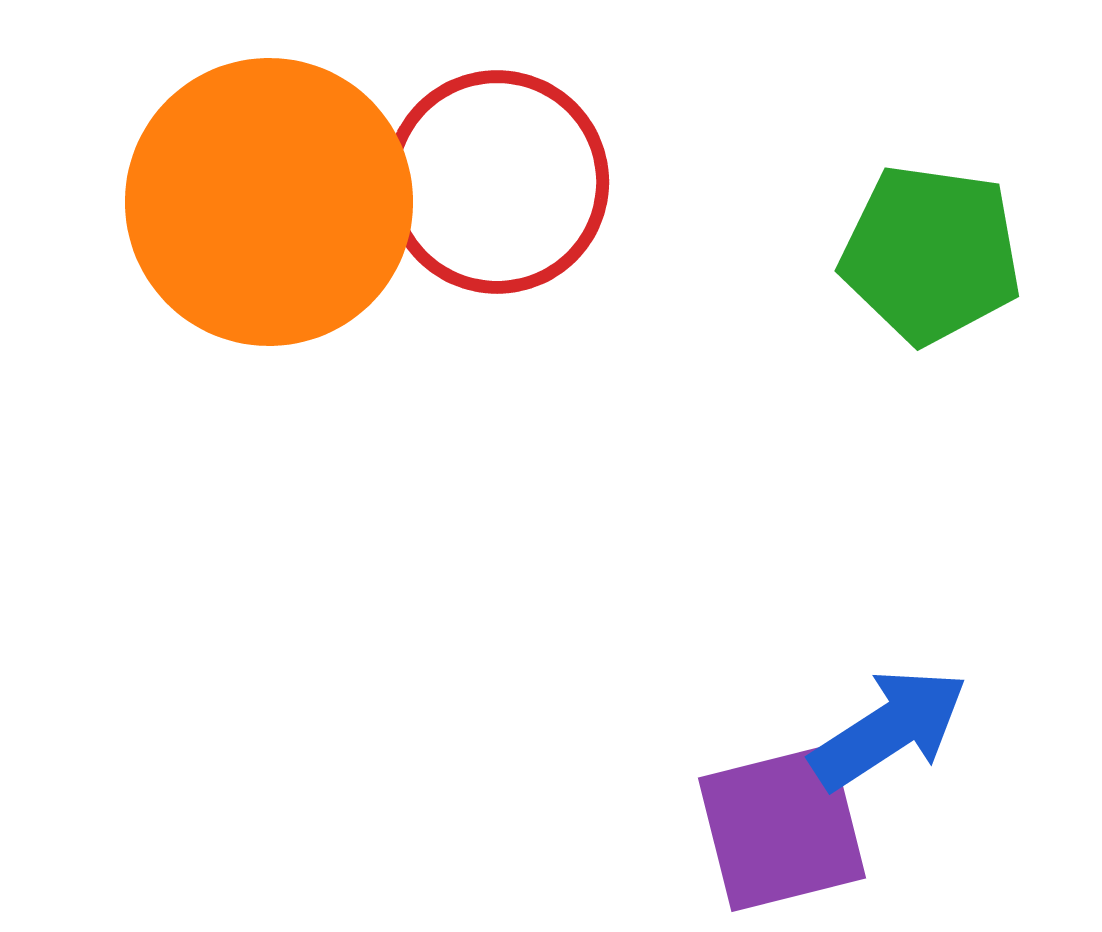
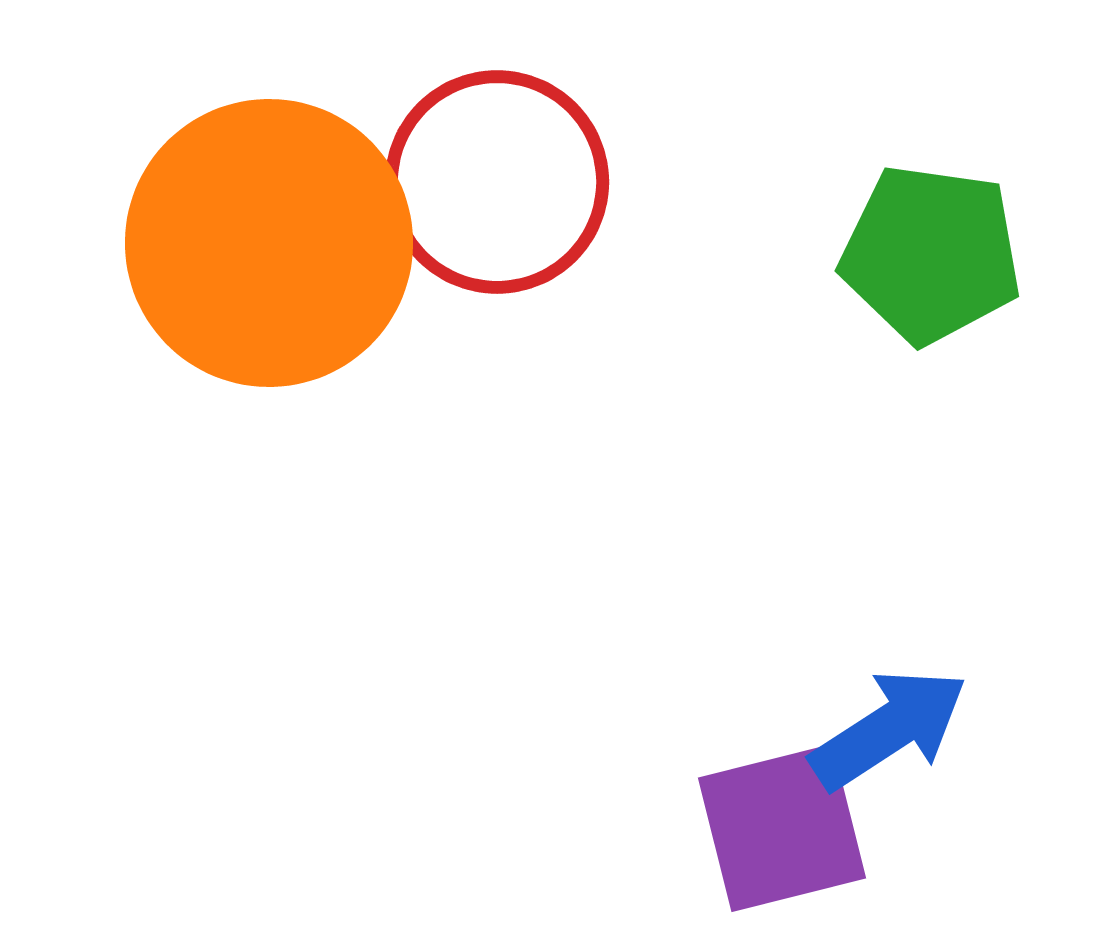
orange circle: moved 41 px down
